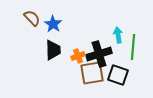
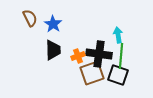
brown semicircle: moved 2 px left; rotated 18 degrees clockwise
green line: moved 12 px left, 9 px down
black cross: rotated 25 degrees clockwise
brown square: rotated 10 degrees counterclockwise
